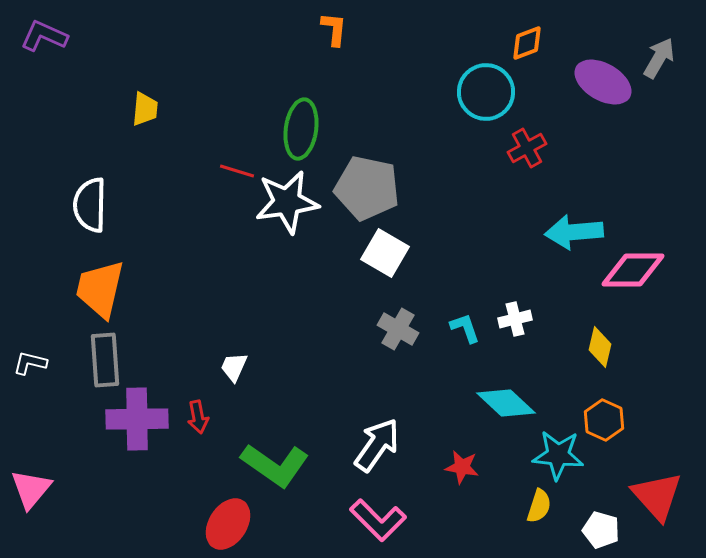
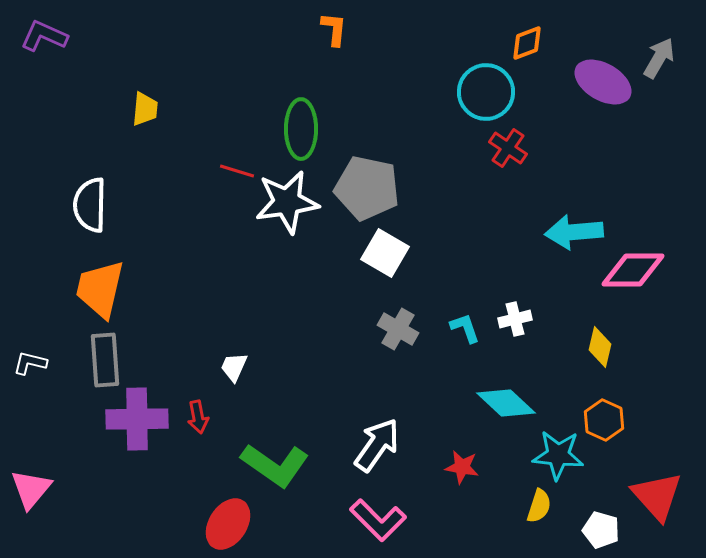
green ellipse: rotated 8 degrees counterclockwise
red cross: moved 19 px left; rotated 27 degrees counterclockwise
